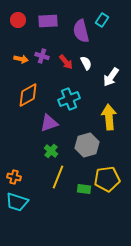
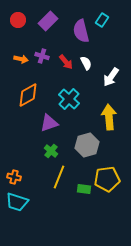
purple rectangle: rotated 42 degrees counterclockwise
cyan cross: rotated 25 degrees counterclockwise
yellow line: moved 1 px right
